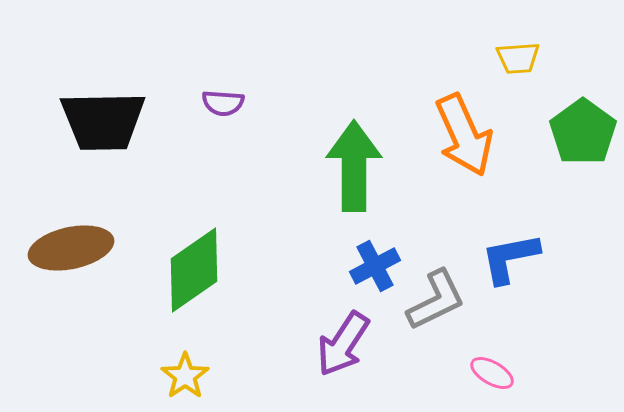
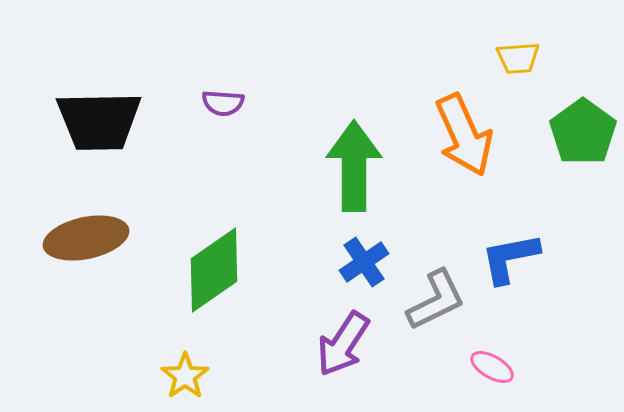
black trapezoid: moved 4 px left
brown ellipse: moved 15 px right, 10 px up
blue cross: moved 11 px left, 4 px up; rotated 6 degrees counterclockwise
green diamond: moved 20 px right
pink ellipse: moved 6 px up
